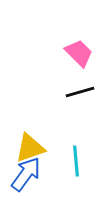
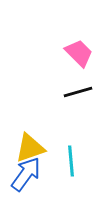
black line: moved 2 px left
cyan line: moved 5 px left
